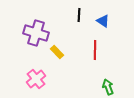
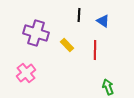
yellow rectangle: moved 10 px right, 7 px up
pink cross: moved 10 px left, 6 px up
